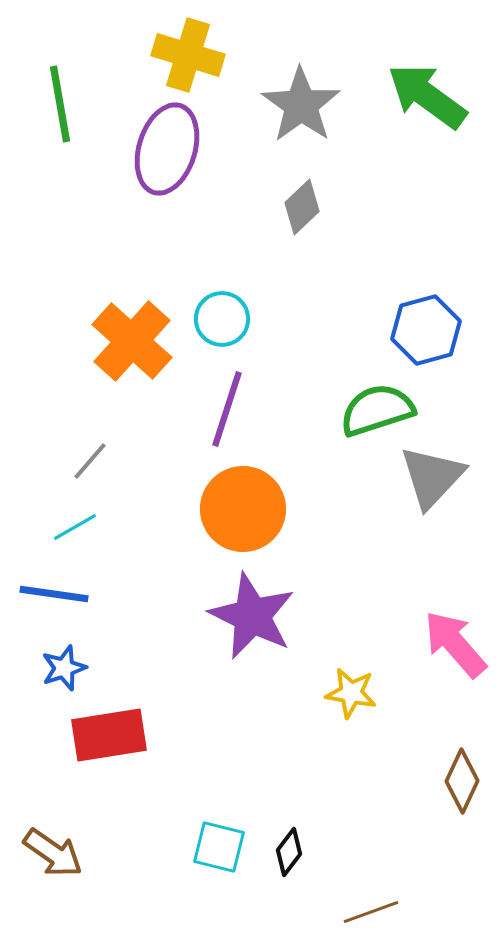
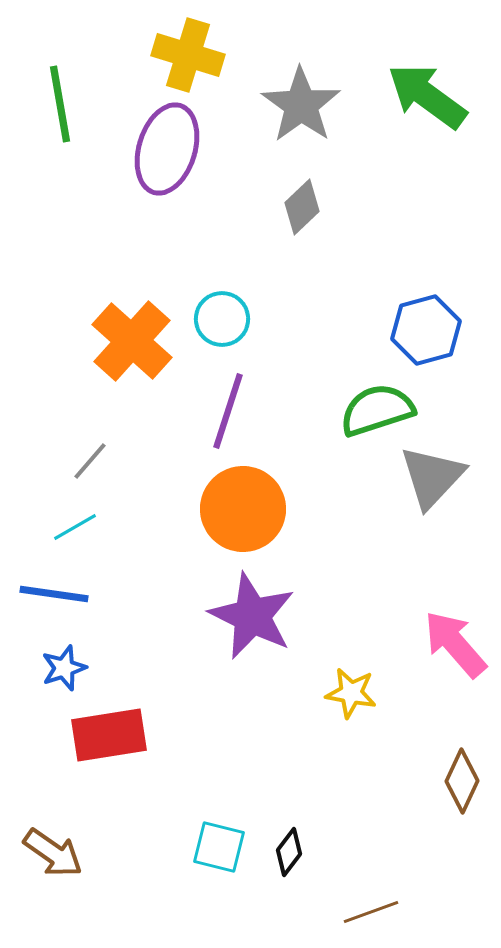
purple line: moved 1 px right, 2 px down
